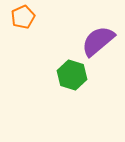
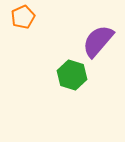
purple semicircle: rotated 9 degrees counterclockwise
